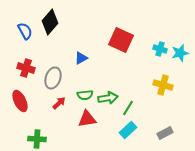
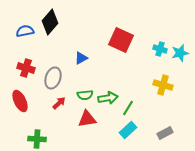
blue semicircle: rotated 72 degrees counterclockwise
